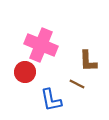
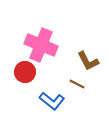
brown L-shape: rotated 25 degrees counterclockwise
blue L-shape: moved 1 px right, 1 px down; rotated 40 degrees counterclockwise
